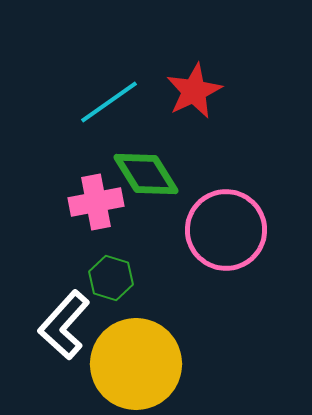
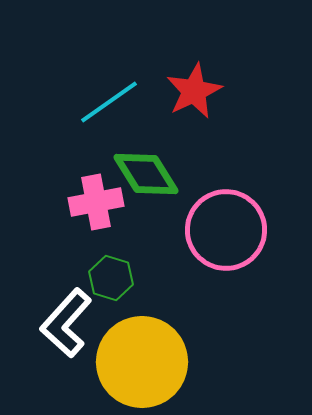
white L-shape: moved 2 px right, 2 px up
yellow circle: moved 6 px right, 2 px up
